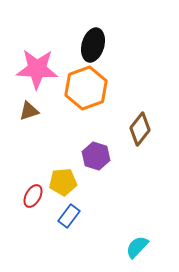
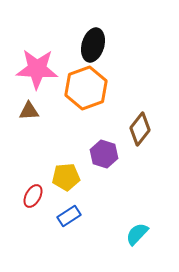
brown triangle: rotated 15 degrees clockwise
purple hexagon: moved 8 px right, 2 px up
yellow pentagon: moved 3 px right, 5 px up
blue rectangle: rotated 20 degrees clockwise
cyan semicircle: moved 13 px up
